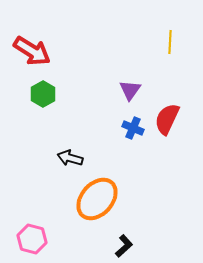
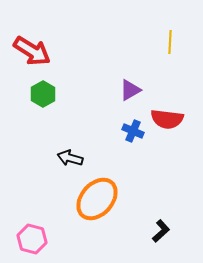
purple triangle: rotated 25 degrees clockwise
red semicircle: rotated 108 degrees counterclockwise
blue cross: moved 3 px down
black L-shape: moved 37 px right, 15 px up
